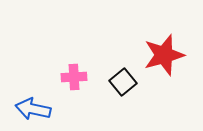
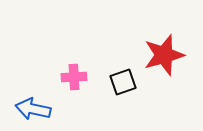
black square: rotated 20 degrees clockwise
